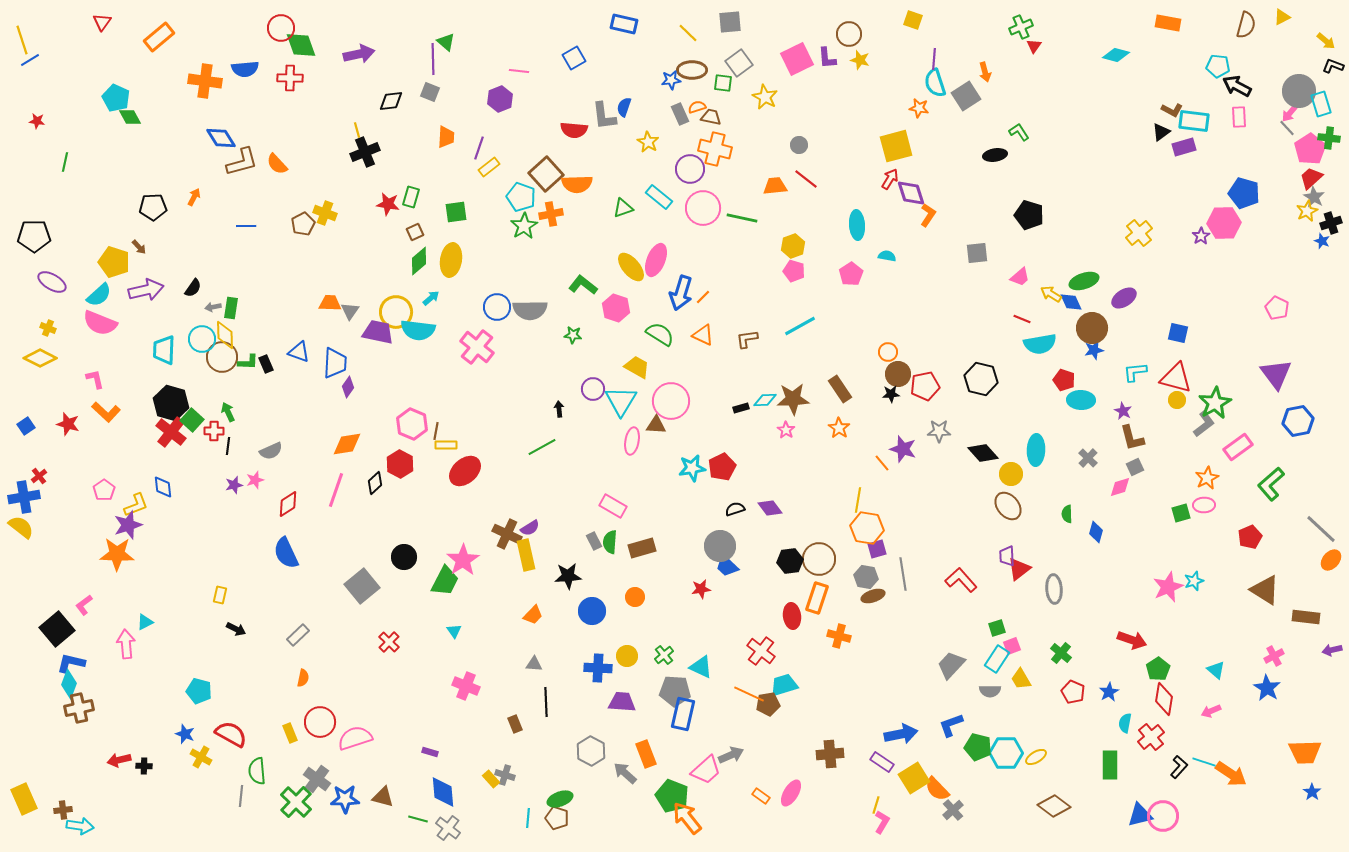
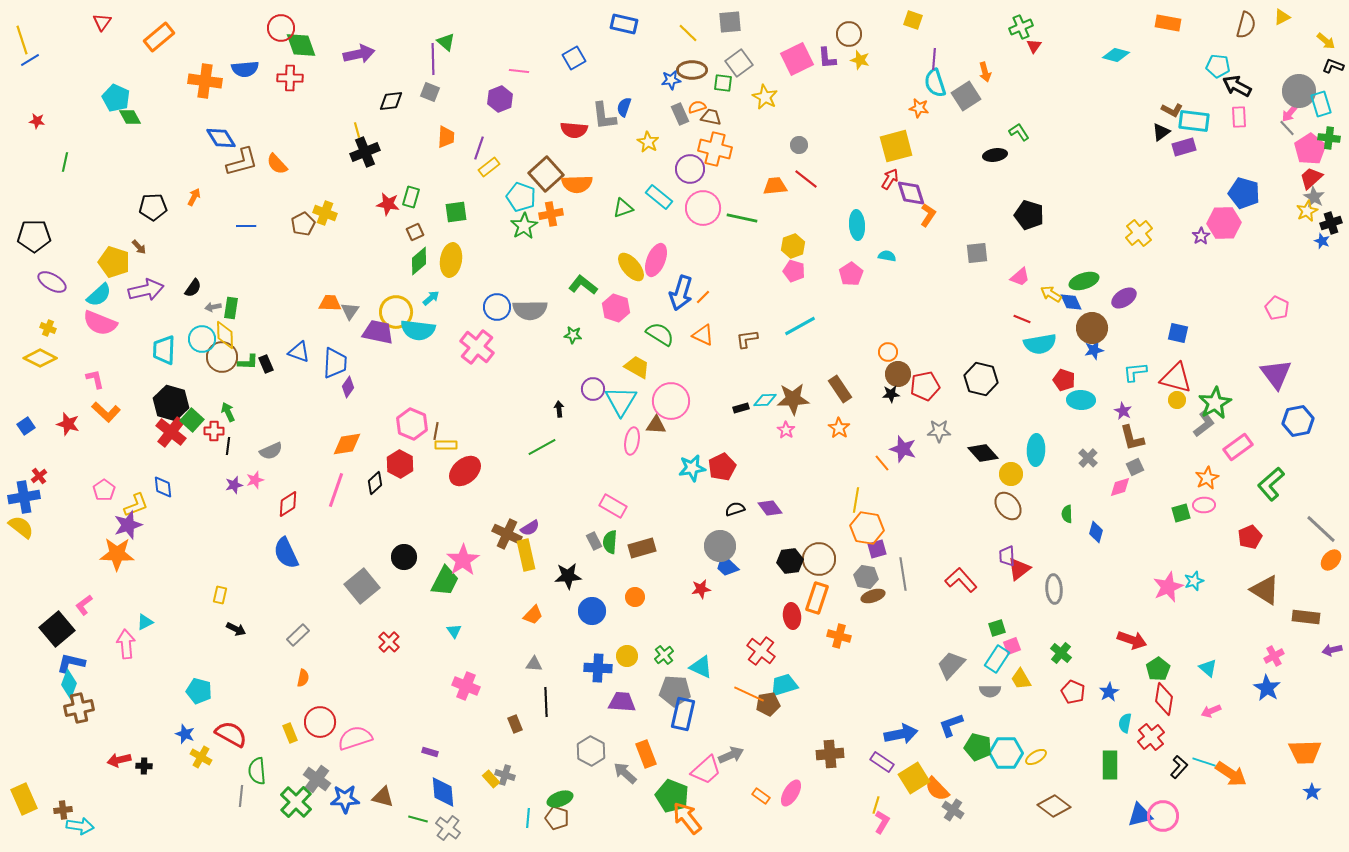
yellow line at (858, 500): moved 2 px left
cyan triangle at (1216, 670): moved 8 px left, 2 px up
gray cross at (953, 810): rotated 15 degrees counterclockwise
